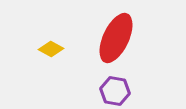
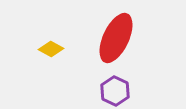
purple hexagon: rotated 16 degrees clockwise
